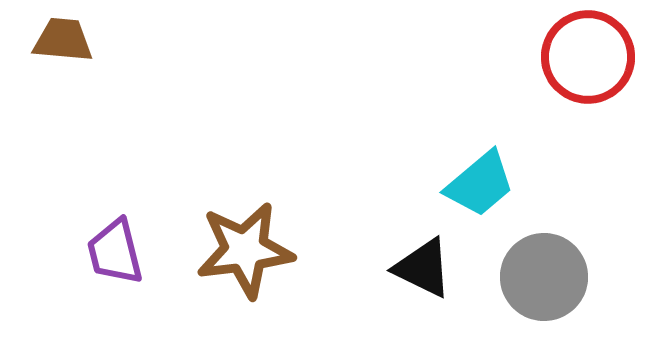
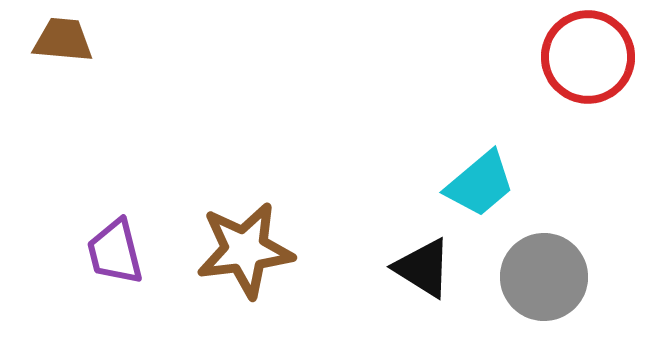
black triangle: rotated 6 degrees clockwise
